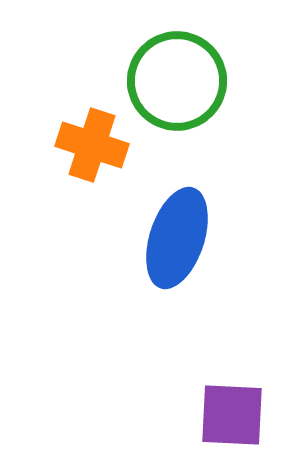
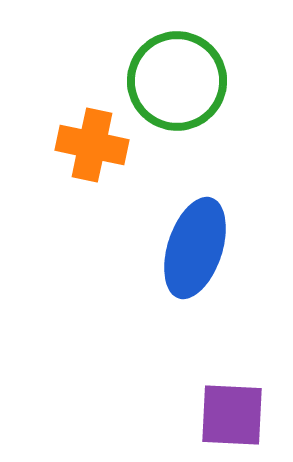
orange cross: rotated 6 degrees counterclockwise
blue ellipse: moved 18 px right, 10 px down
